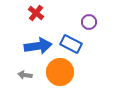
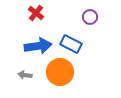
purple circle: moved 1 px right, 5 px up
